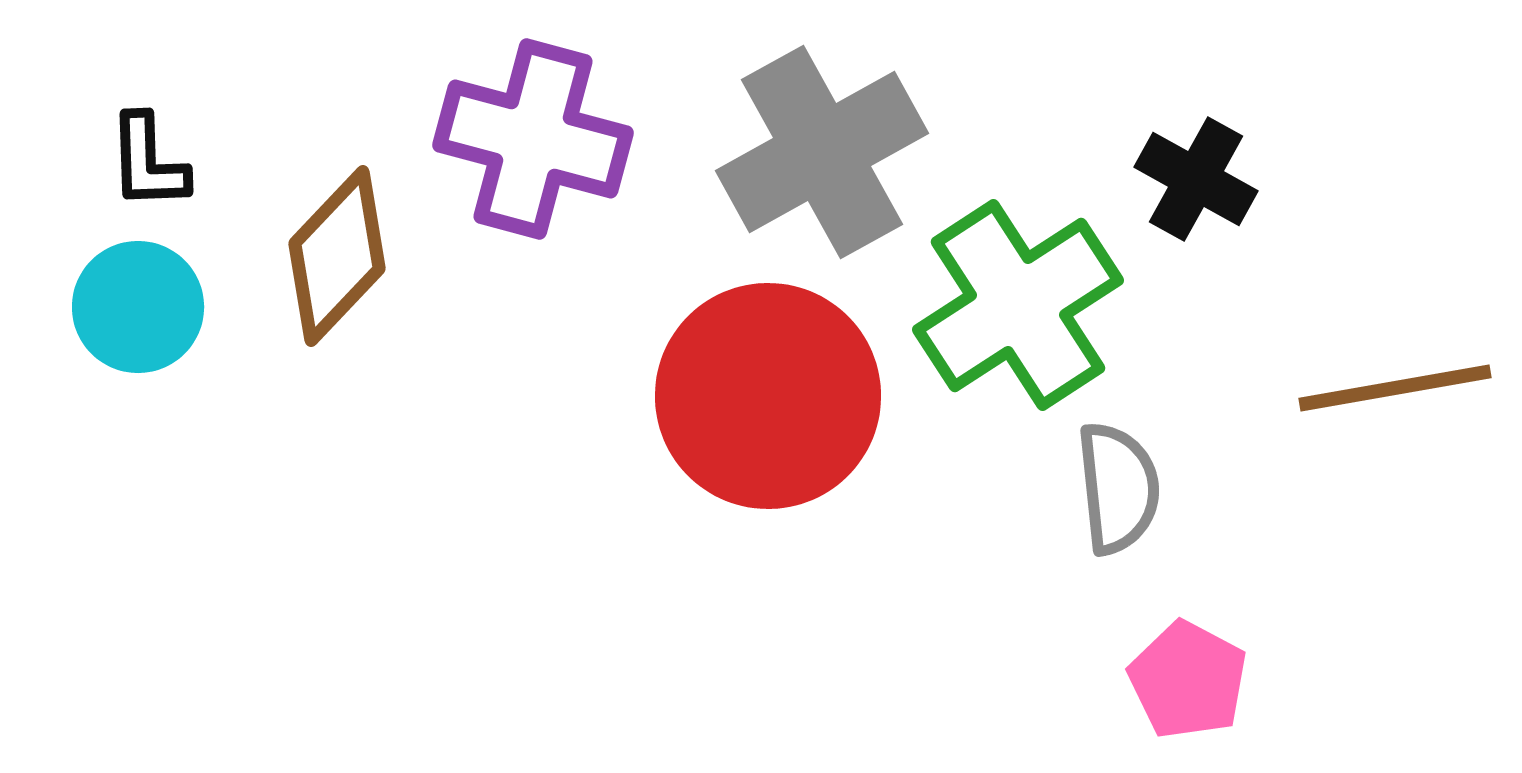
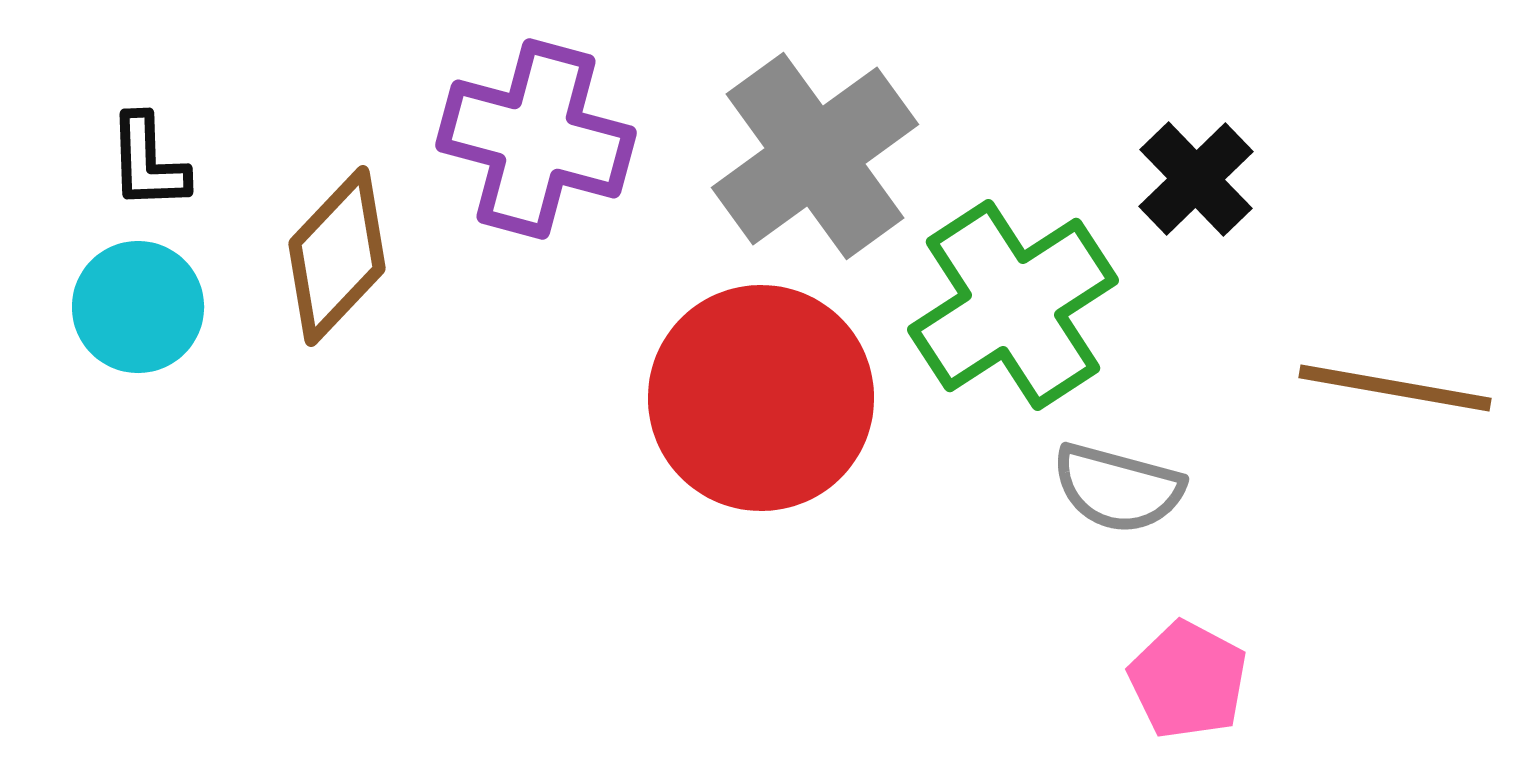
purple cross: moved 3 px right
gray cross: moved 7 px left, 4 px down; rotated 7 degrees counterclockwise
black cross: rotated 17 degrees clockwise
green cross: moved 5 px left
brown line: rotated 20 degrees clockwise
red circle: moved 7 px left, 2 px down
gray semicircle: rotated 111 degrees clockwise
